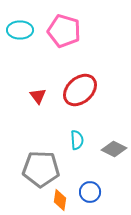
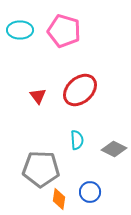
orange diamond: moved 1 px left, 1 px up
